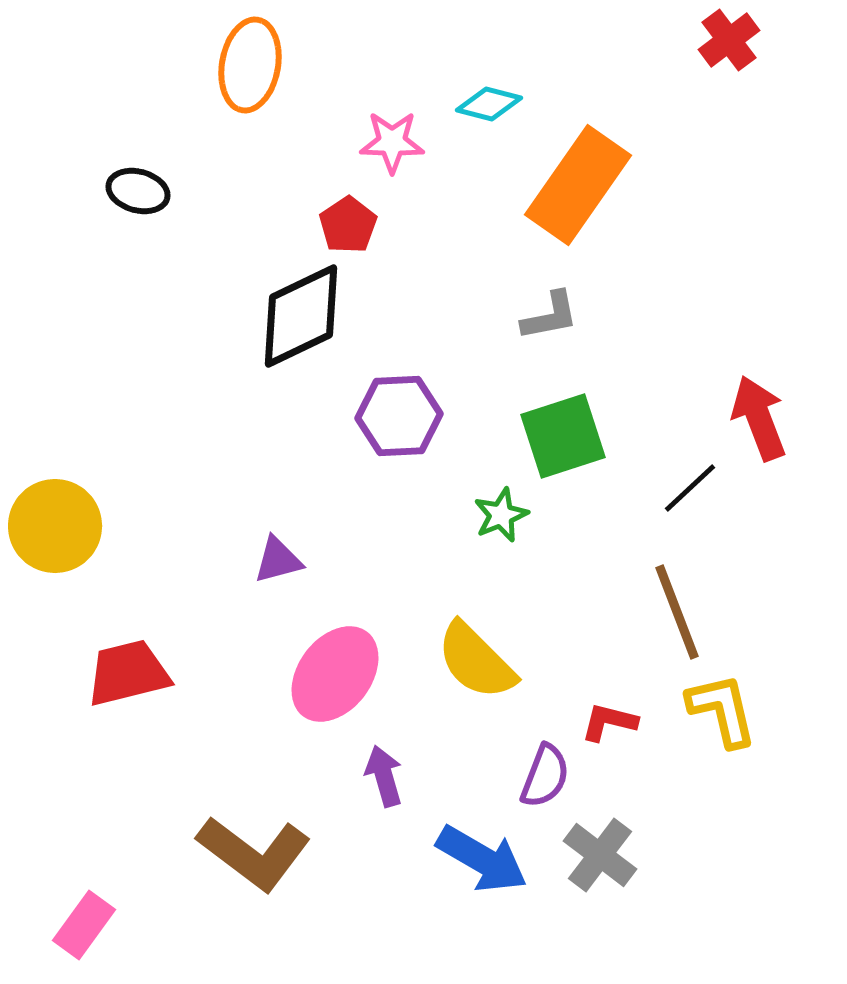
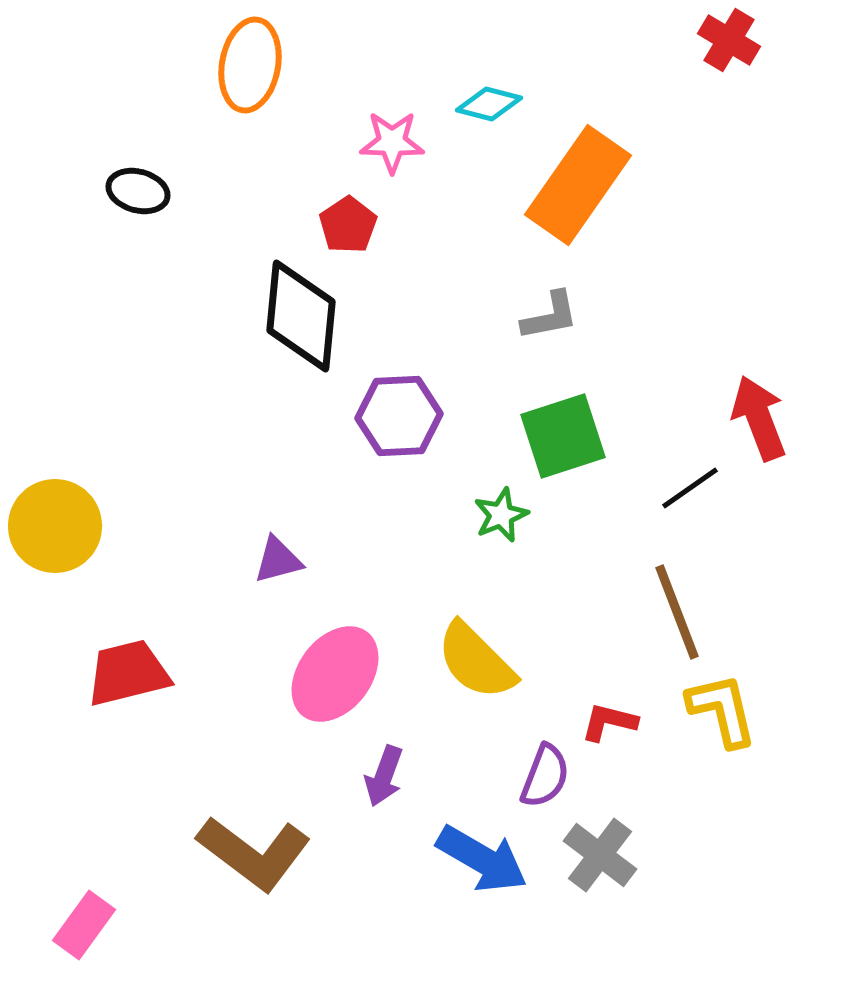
red cross: rotated 22 degrees counterclockwise
black diamond: rotated 59 degrees counterclockwise
black line: rotated 8 degrees clockwise
purple arrow: rotated 144 degrees counterclockwise
